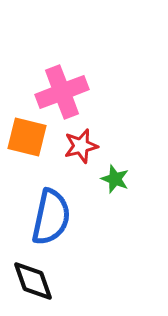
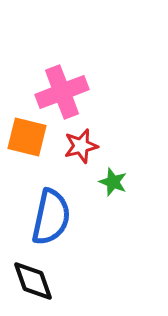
green star: moved 2 px left, 3 px down
